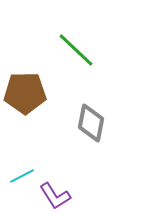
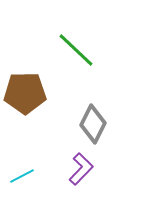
gray diamond: moved 2 px right, 1 px down; rotated 15 degrees clockwise
purple L-shape: moved 26 px right, 27 px up; rotated 104 degrees counterclockwise
